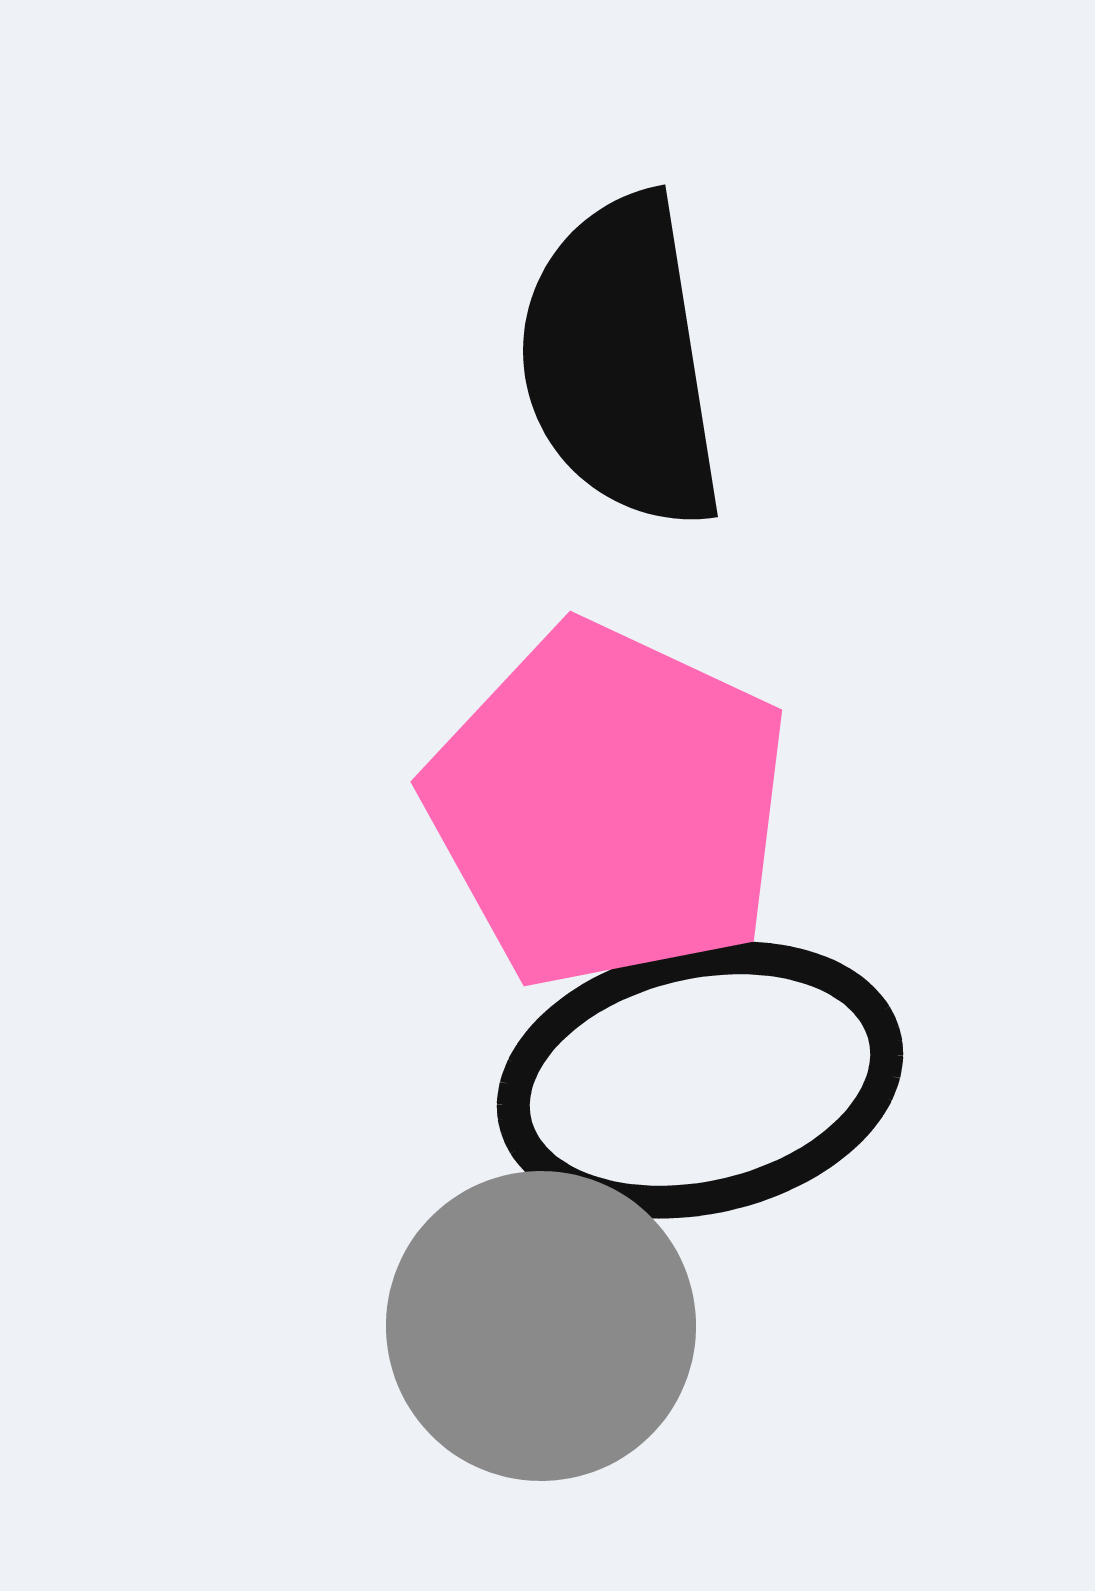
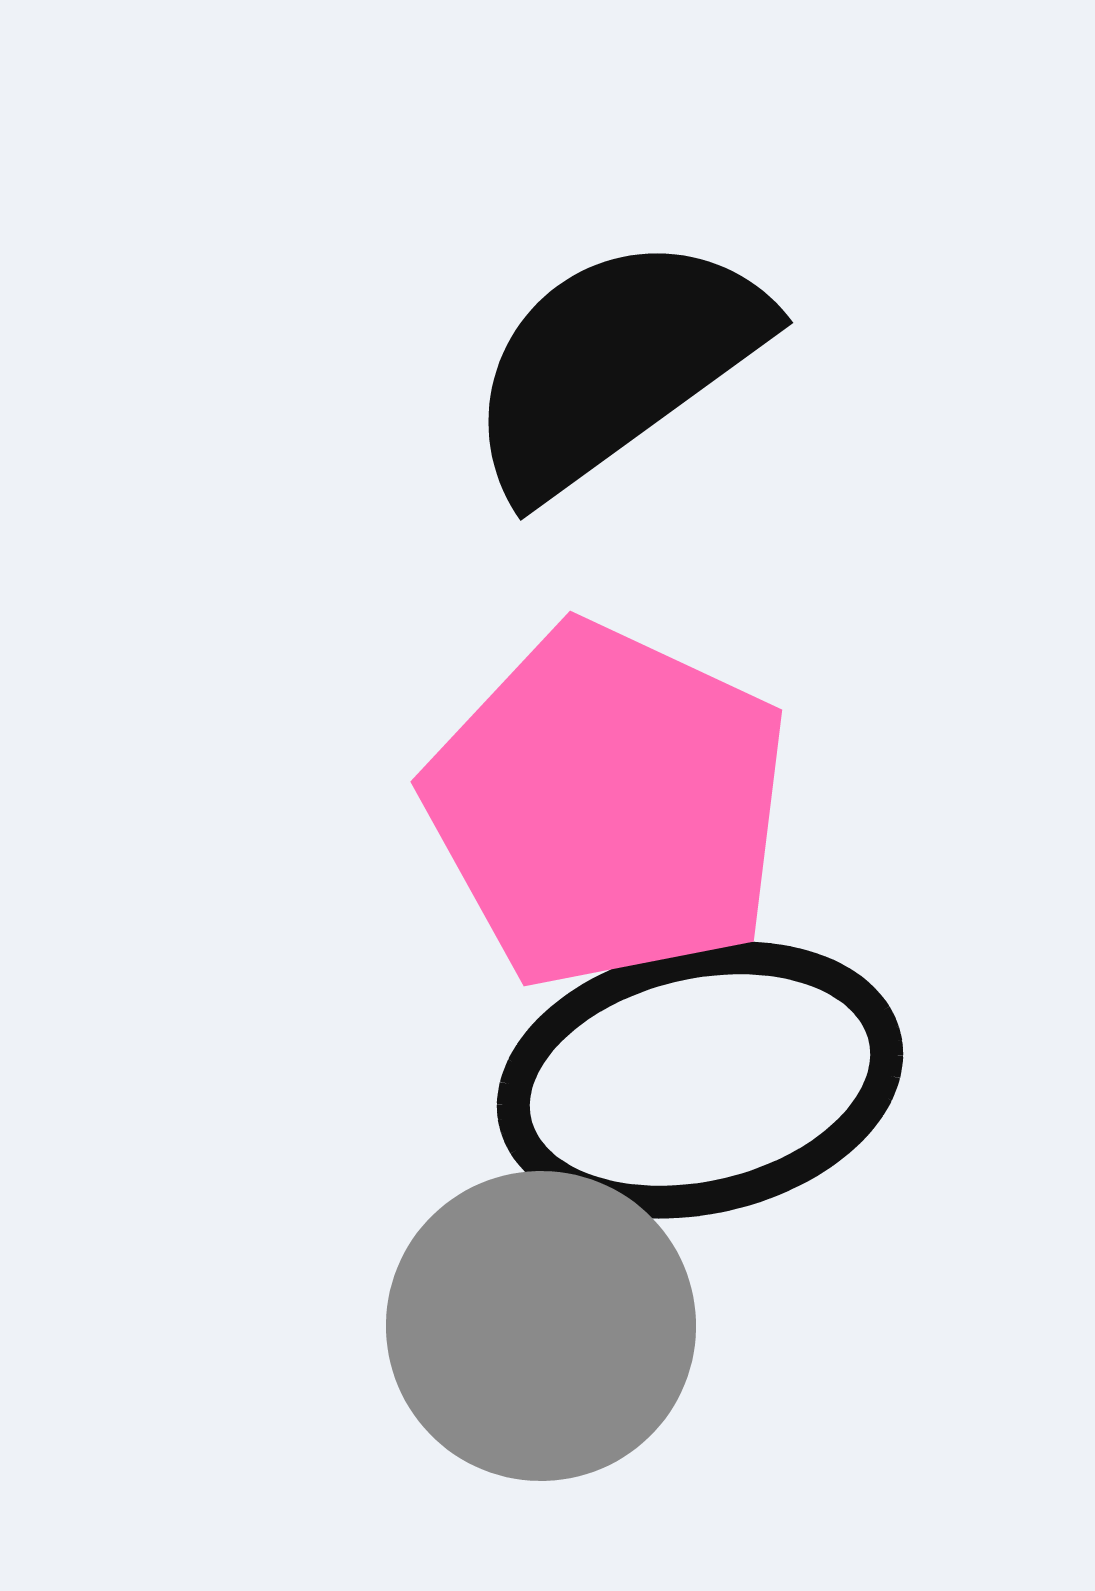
black semicircle: moved 6 px left, 2 px down; rotated 63 degrees clockwise
